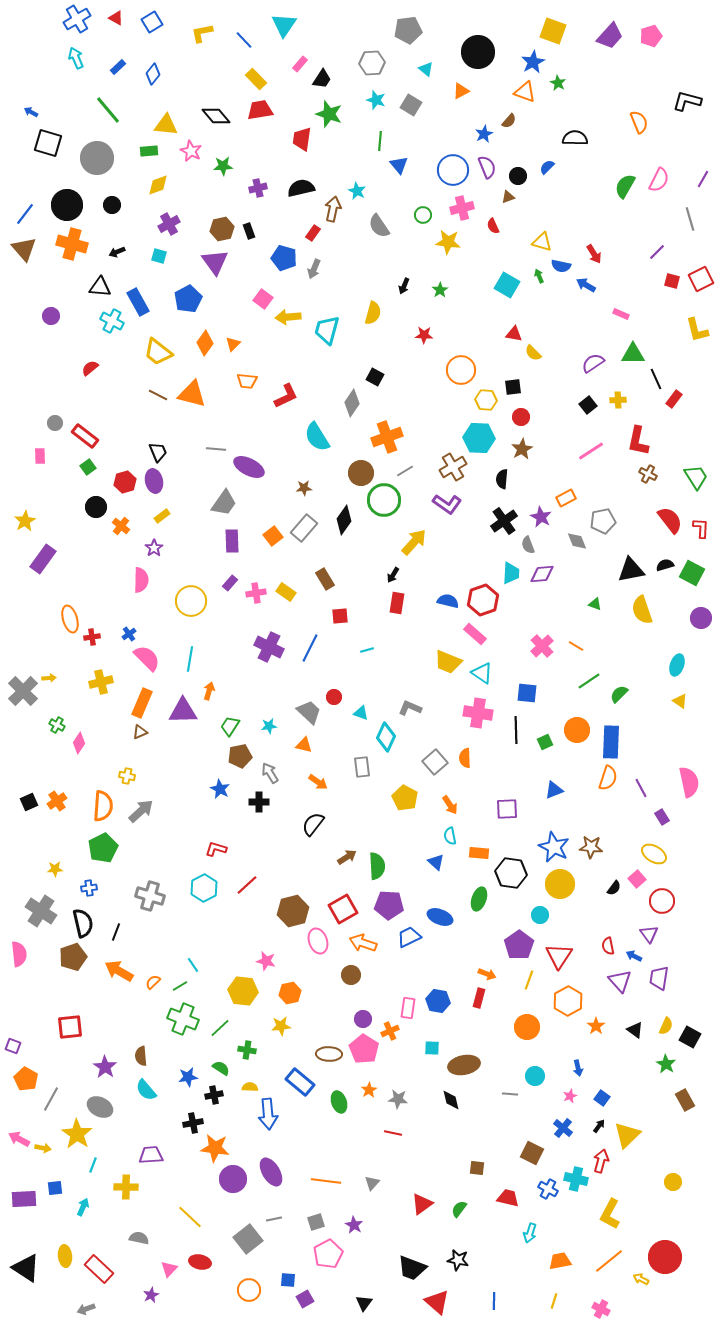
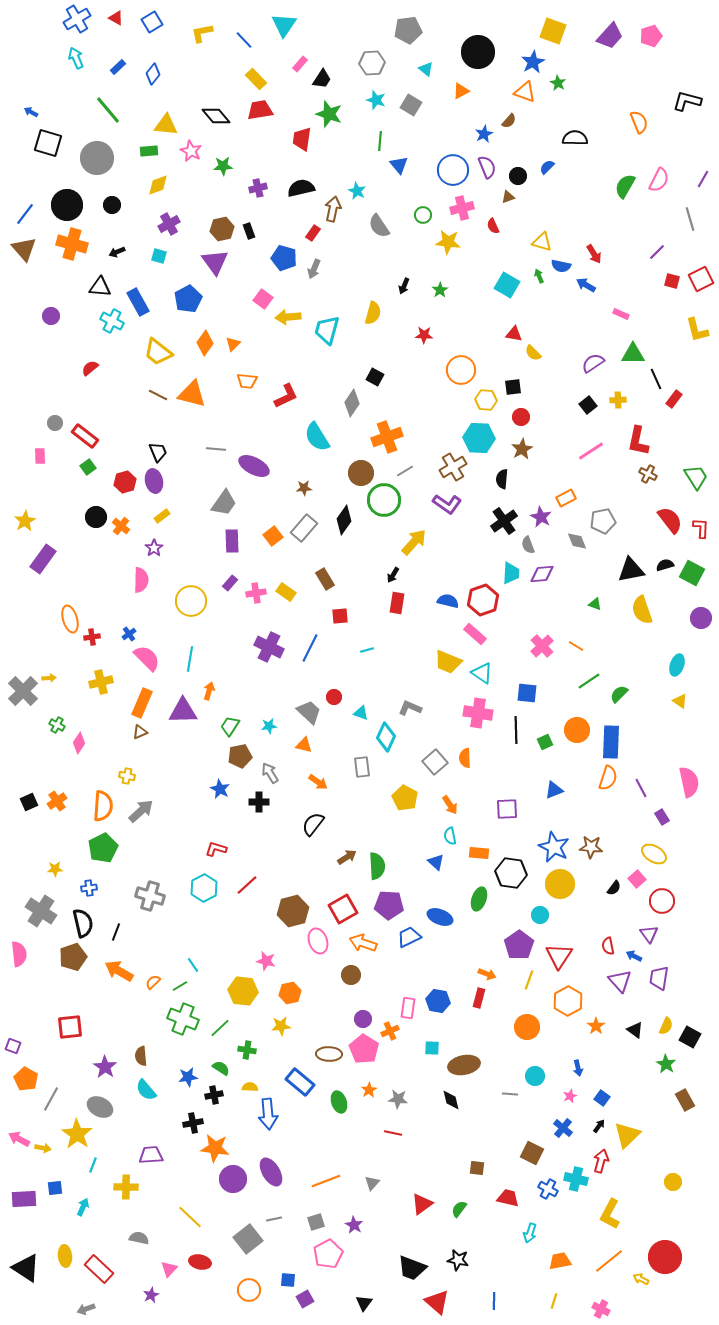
purple ellipse at (249, 467): moved 5 px right, 1 px up
black circle at (96, 507): moved 10 px down
orange line at (326, 1181): rotated 28 degrees counterclockwise
